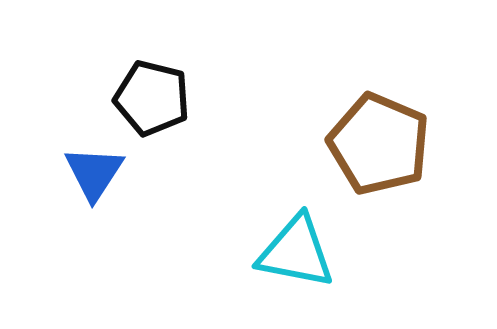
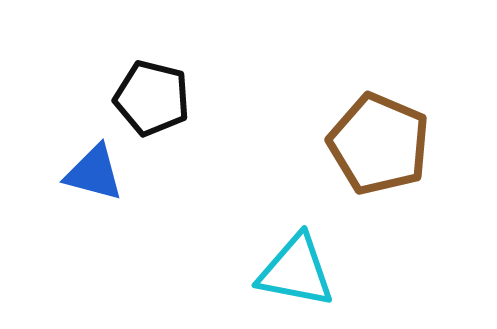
blue triangle: rotated 48 degrees counterclockwise
cyan triangle: moved 19 px down
